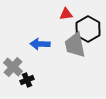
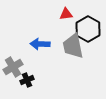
gray trapezoid: moved 2 px left, 1 px down
gray cross: rotated 18 degrees clockwise
